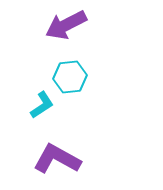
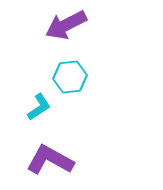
cyan L-shape: moved 3 px left, 2 px down
purple L-shape: moved 7 px left, 1 px down
